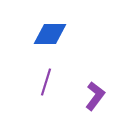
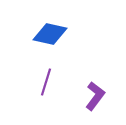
blue diamond: rotated 12 degrees clockwise
